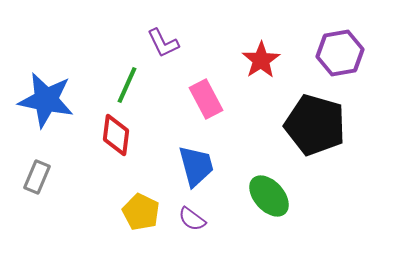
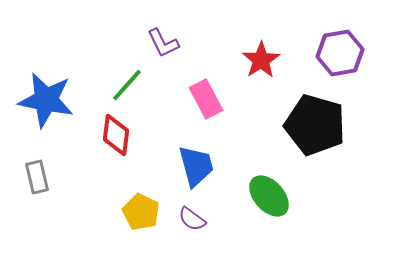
green line: rotated 18 degrees clockwise
gray rectangle: rotated 36 degrees counterclockwise
